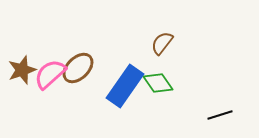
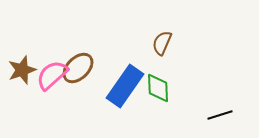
brown semicircle: rotated 15 degrees counterclockwise
pink semicircle: moved 2 px right, 1 px down
green diamond: moved 5 px down; rotated 32 degrees clockwise
